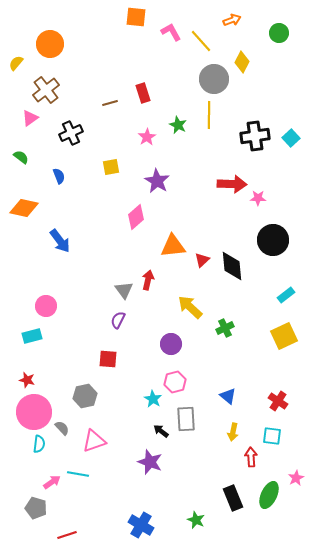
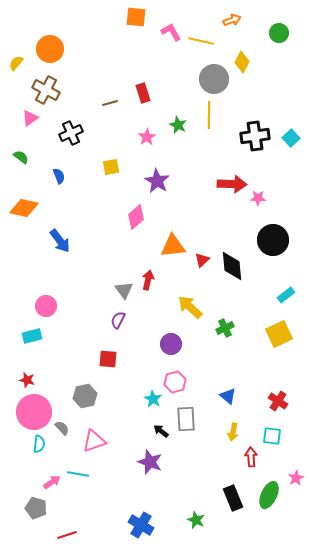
yellow line at (201, 41): rotated 35 degrees counterclockwise
orange circle at (50, 44): moved 5 px down
brown cross at (46, 90): rotated 24 degrees counterclockwise
yellow square at (284, 336): moved 5 px left, 2 px up
